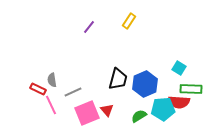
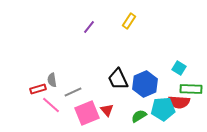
black trapezoid: rotated 140 degrees clockwise
red rectangle: rotated 42 degrees counterclockwise
pink line: rotated 24 degrees counterclockwise
